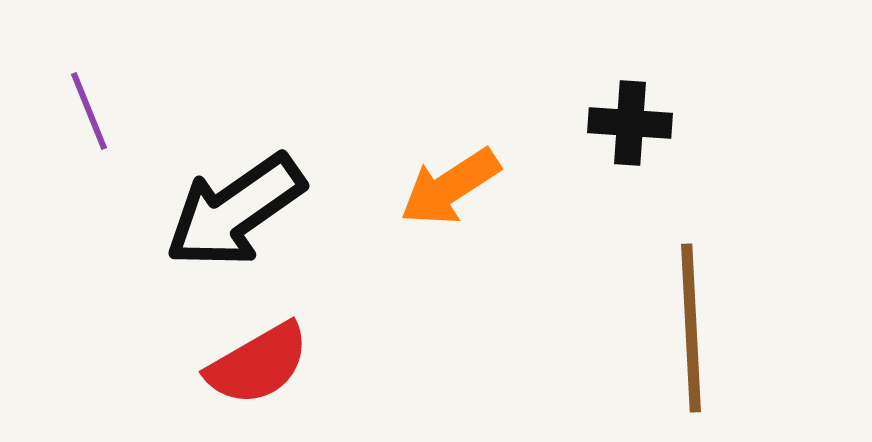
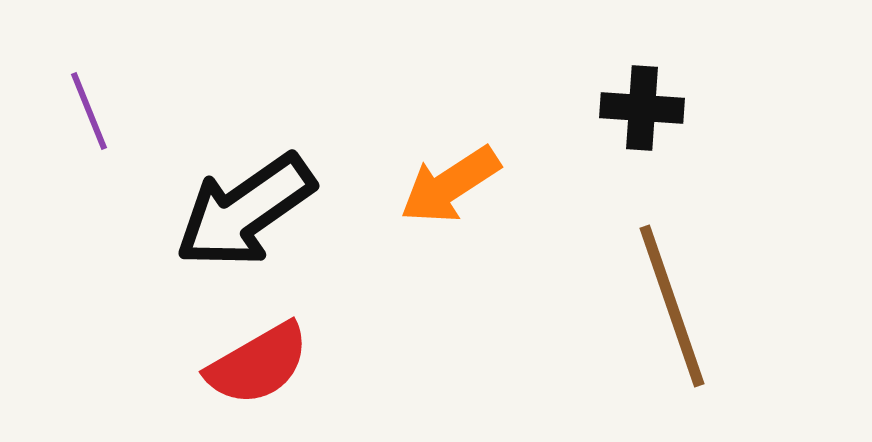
black cross: moved 12 px right, 15 px up
orange arrow: moved 2 px up
black arrow: moved 10 px right
brown line: moved 19 px left, 22 px up; rotated 16 degrees counterclockwise
